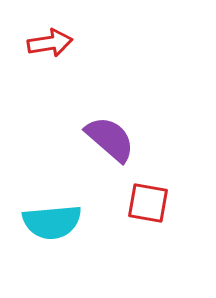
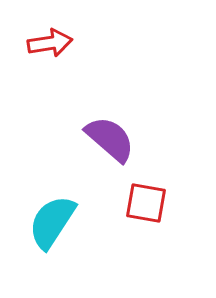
red square: moved 2 px left
cyan semicircle: rotated 128 degrees clockwise
